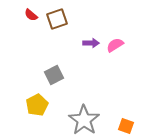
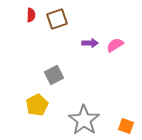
red semicircle: rotated 128 degrees counterclockwise
purple arrow: moved 1 px left
